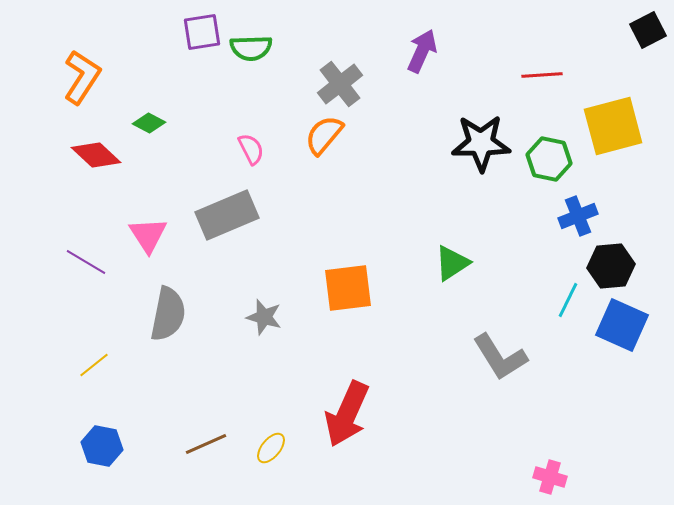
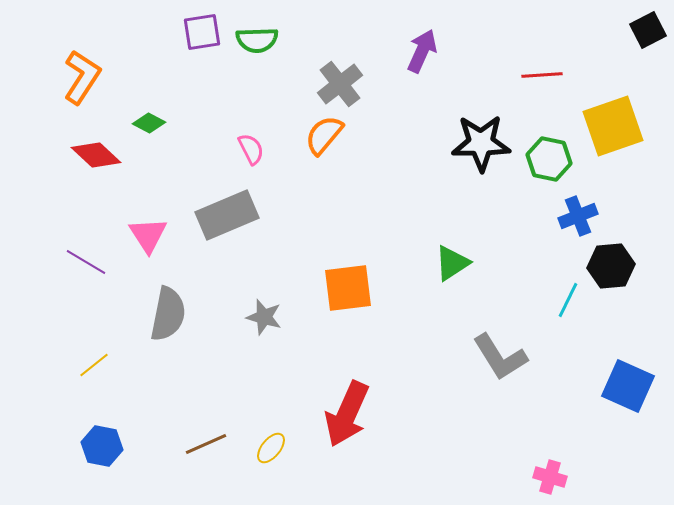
green semicircle: moved 6 px right, 8 px up
yellow square: rotated 4 degrees counterclockwise
blue square: moved 6 px right, 61 px down
